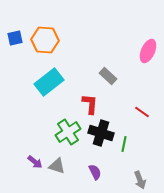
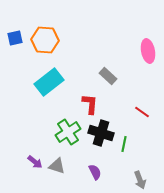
pink ellipse: rotated 35 degrees counterclockwise
